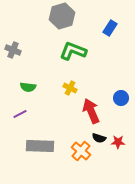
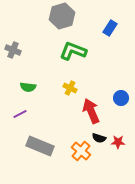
gray rectangle: rotated 20 degrees clockwise
